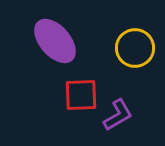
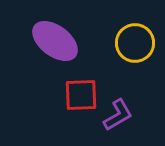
purple ellipse: rotated 12 degrees counterclockwise
yellow circle: moved 5 px up
